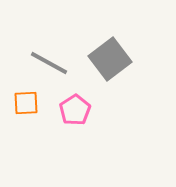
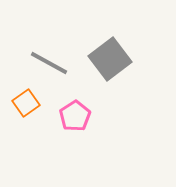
orange square: rotated 32 degrees counterclockwise
pink pentagon: moved 6 px down
